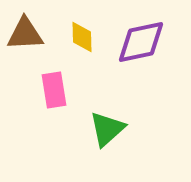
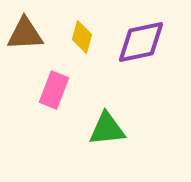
yellow diamond: rotated 16 degrees clockwise
pink rectangle: rotated 30 degrees clockwise
green triangle: rotated 36 degrees clockwise
